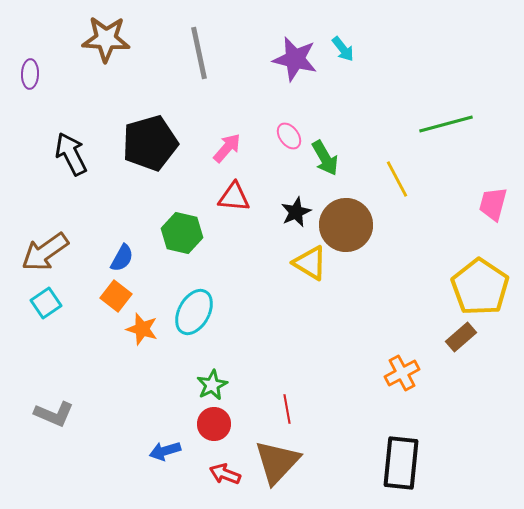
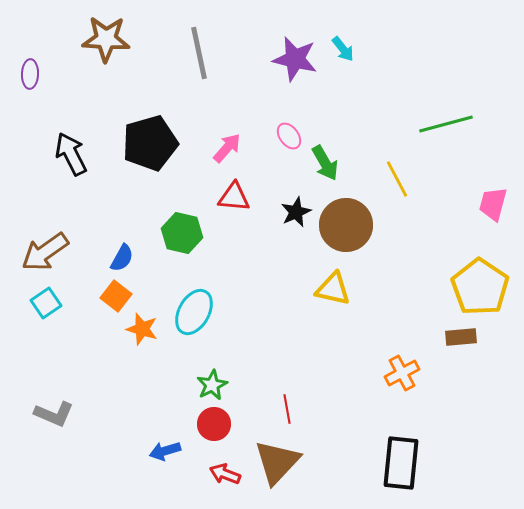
green arrow: moved 5 px down
yellow triangle: moved 23 px right, 26 px down; rotated 18 degrees counterclockwise
brown rectangle: rotated 36 degrees clockwise
